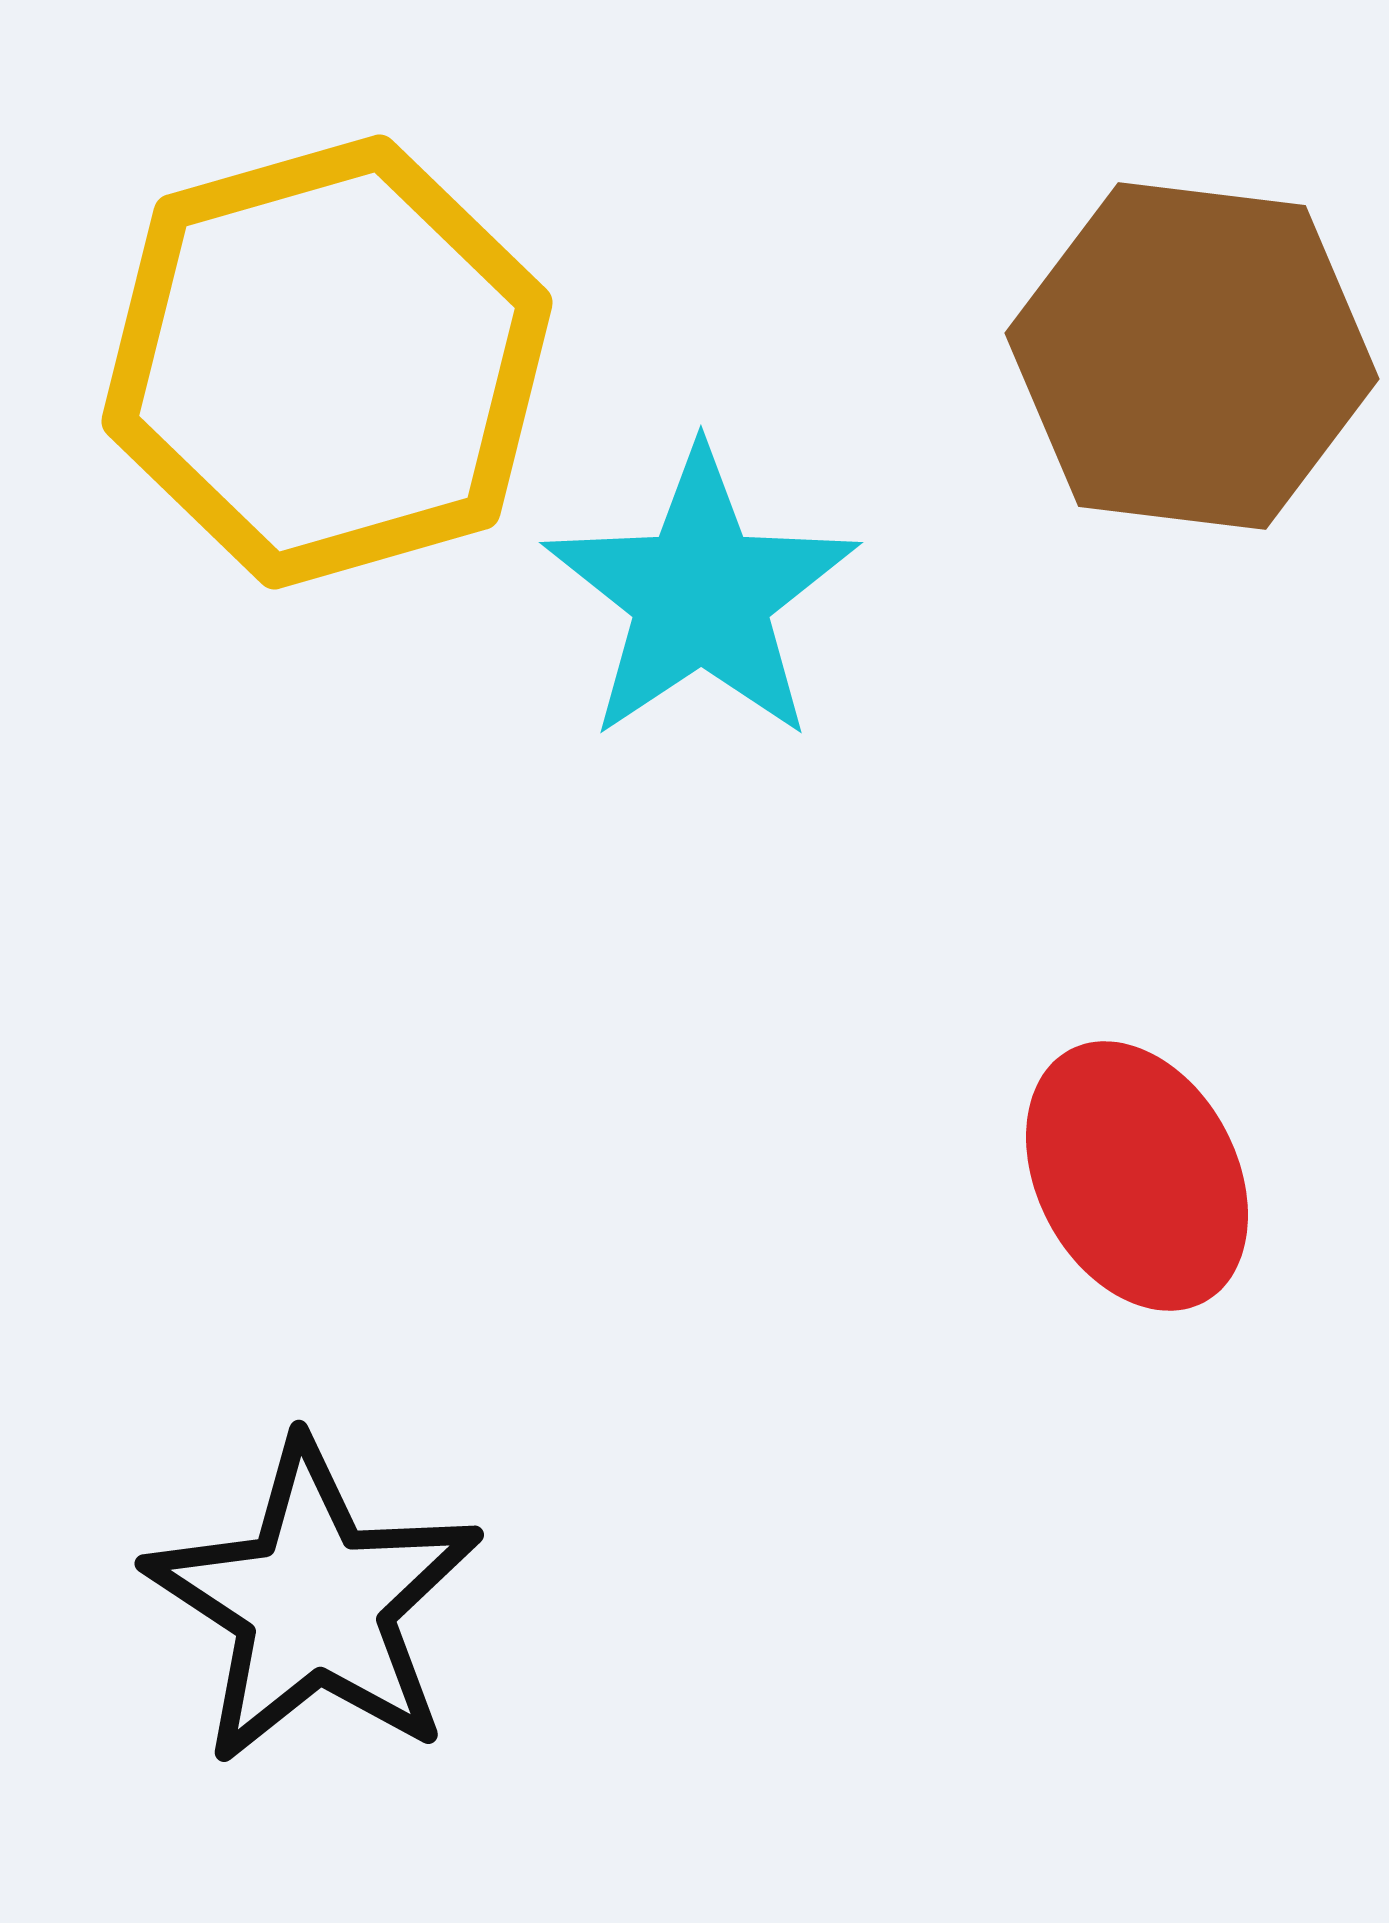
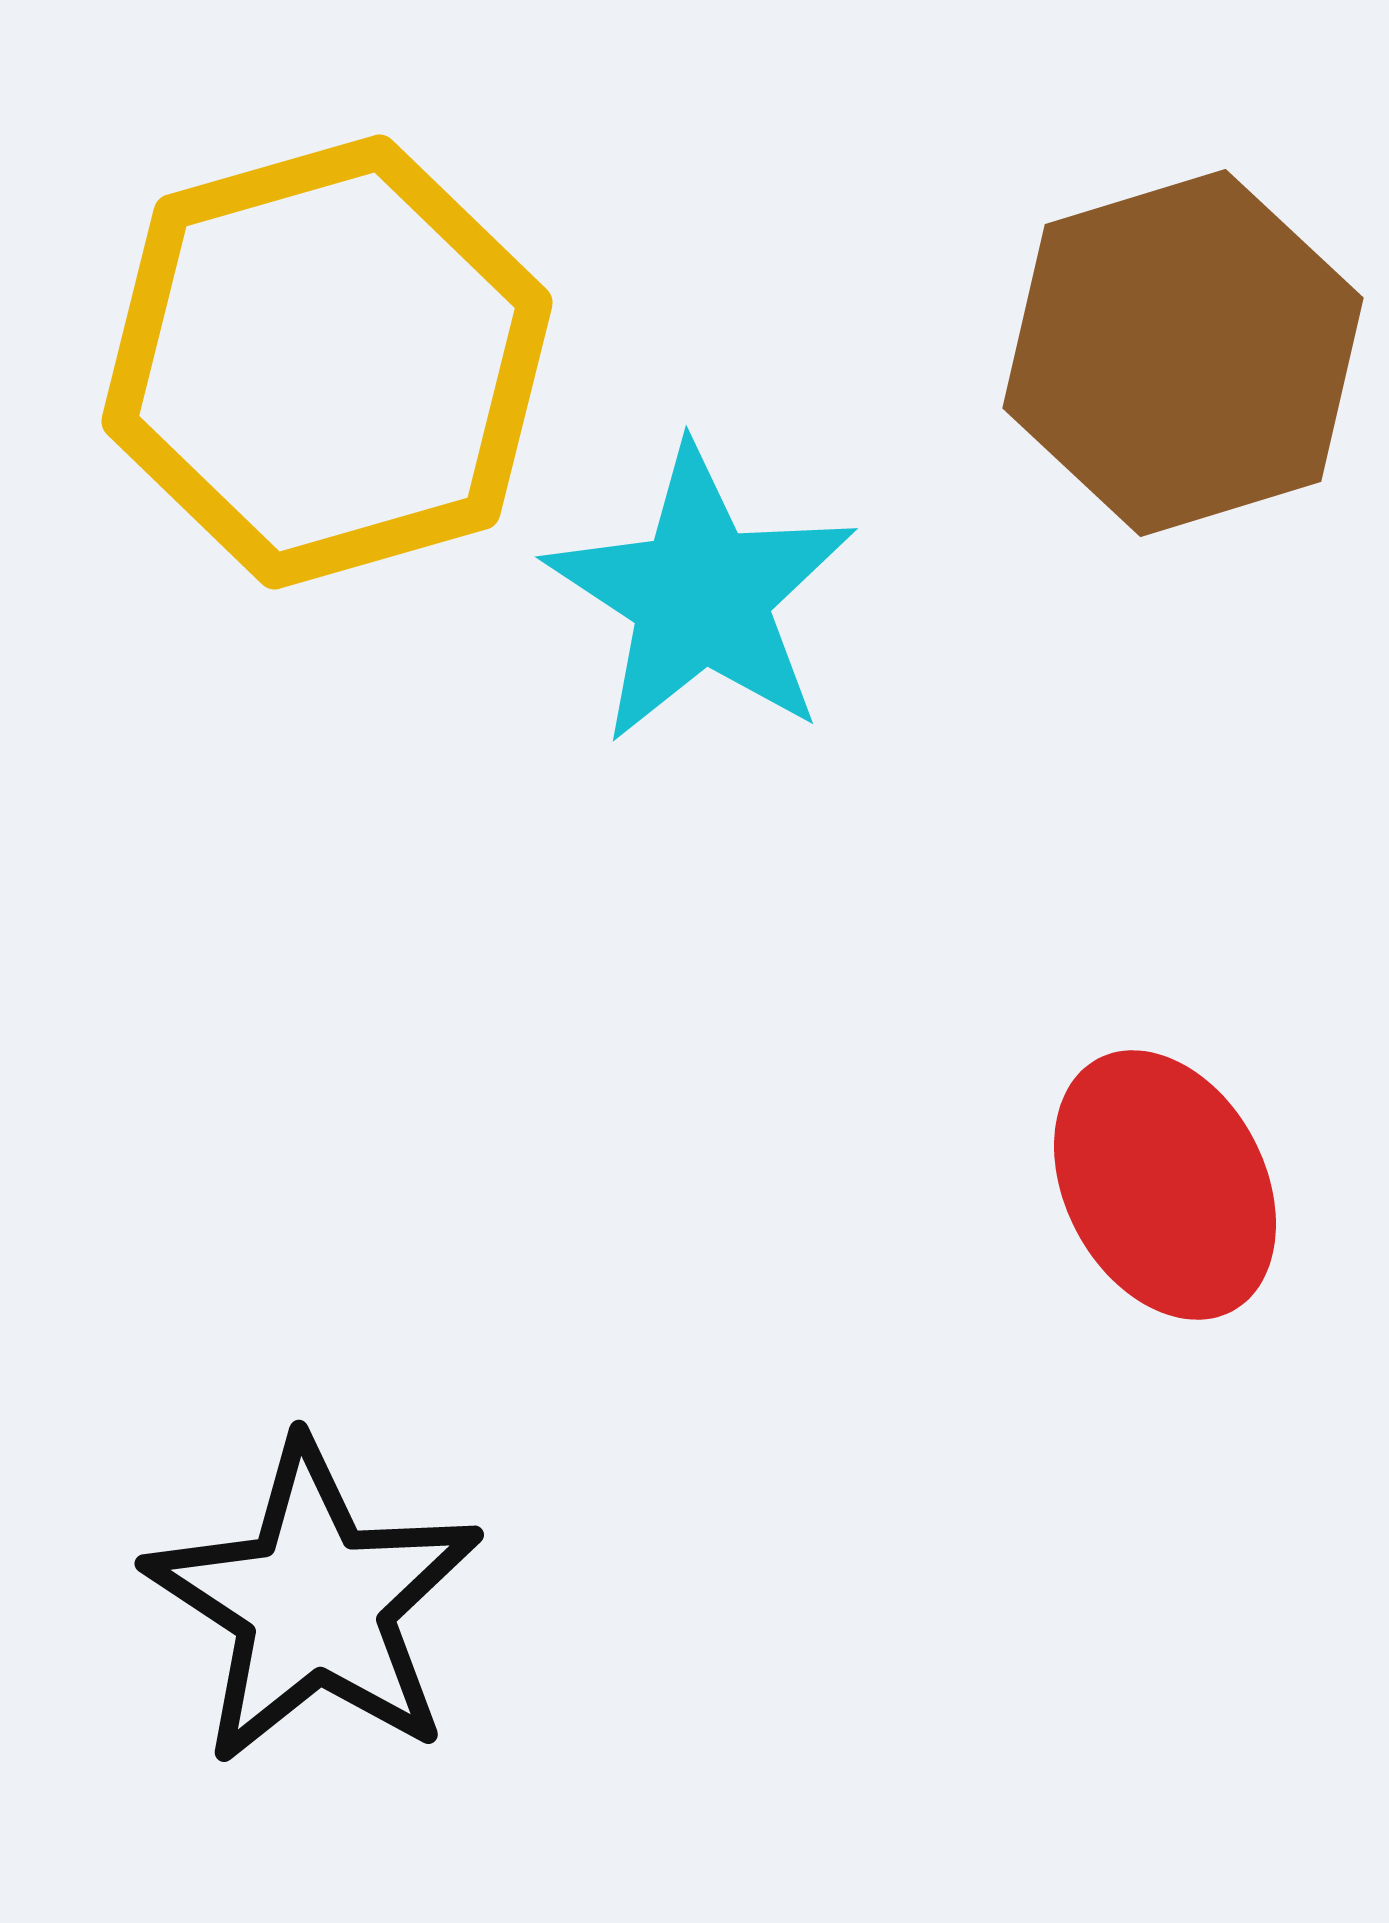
brown hexagon: moved 9 px left, 3 px up; rotated 24 degrees counterclockwise
cyan star: rotated 5 degrees counterclockwise
red ellipse: moved 28 px right, 9 px down
